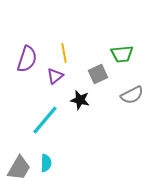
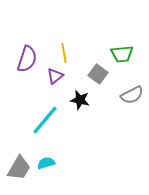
gray square: rotated 30 degrees counterclockwise
cyan semicircle: rotated 108 degrees counterclockwise
